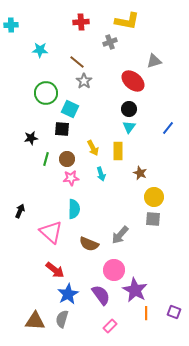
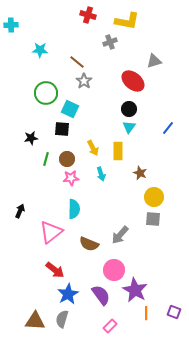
red cross: moved 7 px right, 7 px up; rotated 21 degrees clockwise
pink triangle: rotated 40 degrees clockwise
